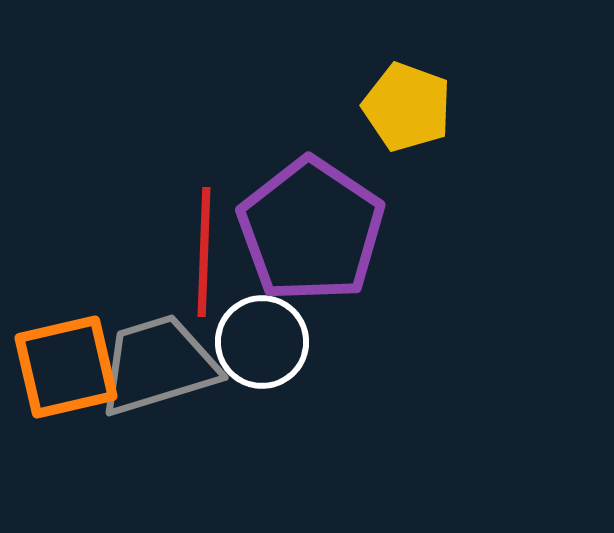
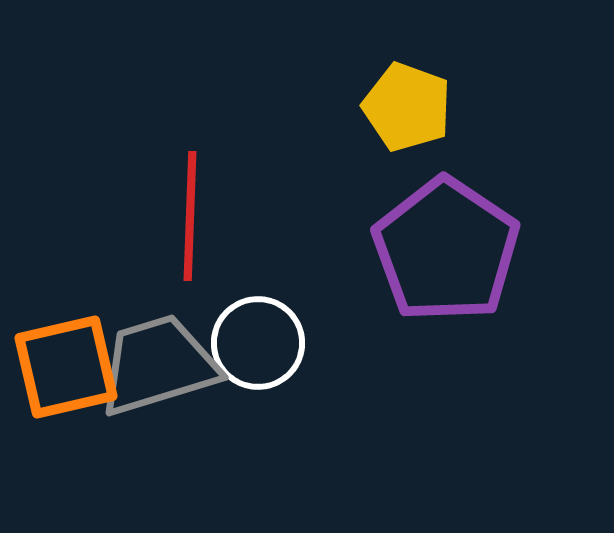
purple pentagon: moved 135 px right, 20 px down
red line: moved 14 px left, 36 px up
white circle: moved 4 px left, 1 px down
